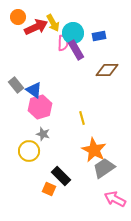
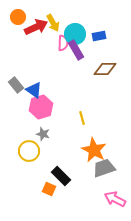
cyan circle: moved 2 px right, 1 px down
brown diamond: moved 2 px left, 1 px up
pink hexagon: moved 1 px right
gray trapezoid: rotated 15 degrees clockwise
